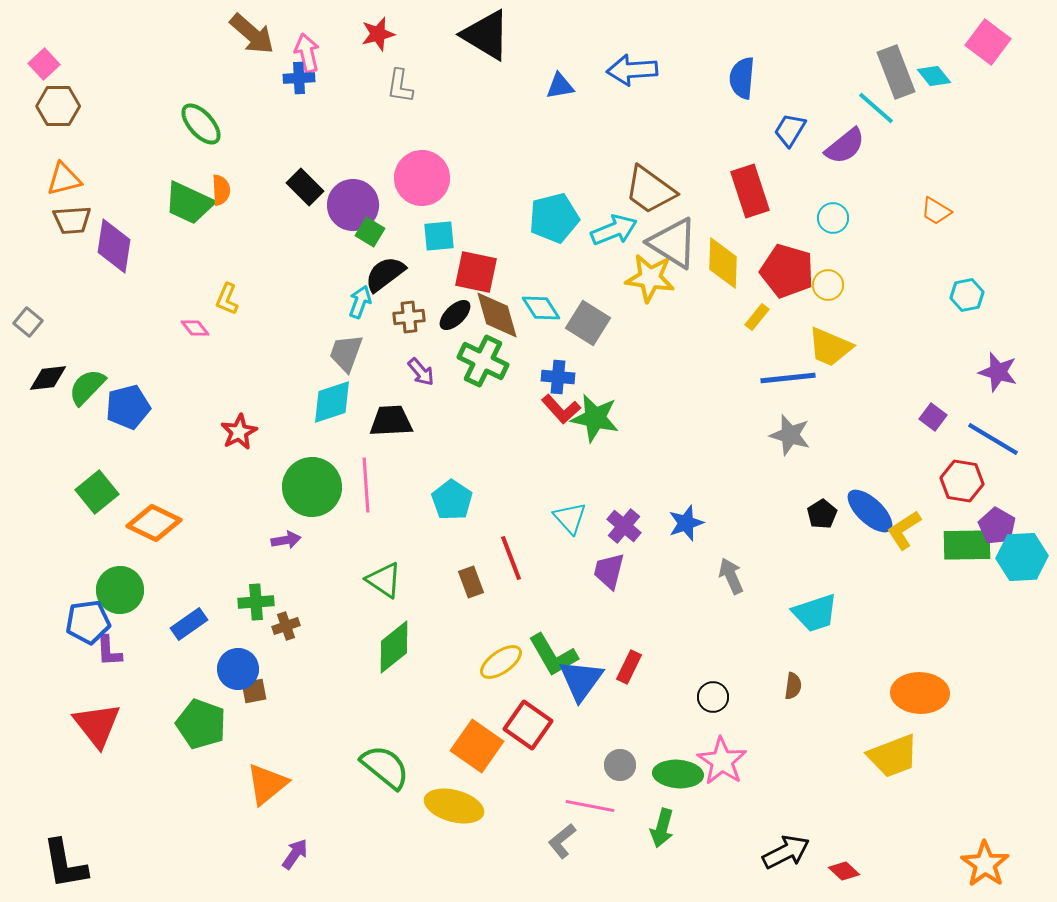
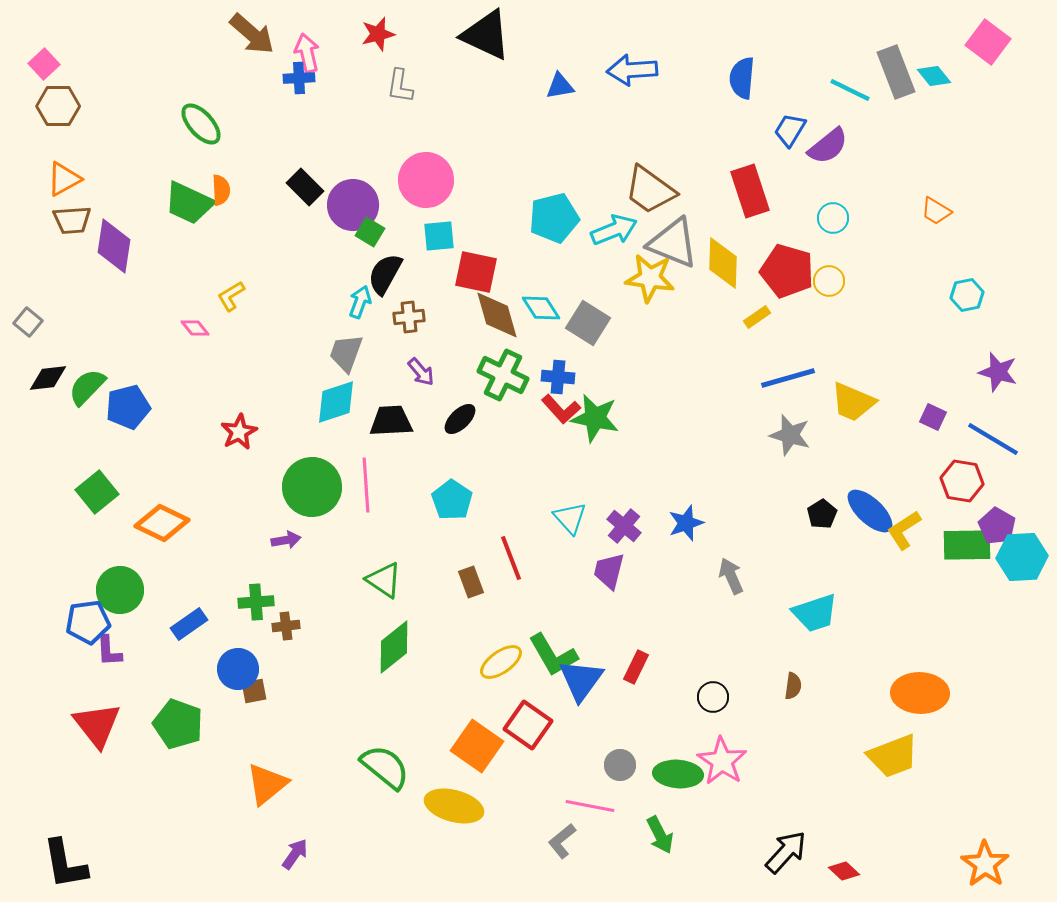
black triangle at (486, 35): rotated 6 degrees counterclockwise
cyan line at (876, 108): moved 26 px left, 18 px up; rotated 15 degrees counterclockwise
purple semicircle at (845, 146): moved 17 px left
pink circle at (422, 178): moved 4 px right, 2 px down
orange triangle at (64, 179): rotated 15 degrees counterclockwise
gray triangle at (673, 243): rotated 10 degrees counterclockwise
black semicircle at (385, 274): rotated 24 degrees counterclockwise
yellow circle at (828, 285): moved 1 px right, 4 px up
yellow L-shape at (227, 299): moved 4 px right, 3 px up; rotated 36 degrees clockwise
black ellipse at (455, 315): moved 5 px right, 104 px down
yellow rectangle at (757, 317): rotated 16 degrees clockwise
yellow trapezoid at (830, 347): moved 23 px right, 55 px down
green cross at (483, 361): moved 20 px right, 14 px down
blue line at (788, 378): rotated 10 degrees counterclockwise
cyan diamond at (332, 402): moved 4 px right
purple square at (933, 417): rotated 12 degrees counterclockwise
orange diamond at (154, 523): moved 8 px right
brown cross at (286, 626): rotated 12 degrees clockwise
red rectangle at (629, 667): moved 7 px right
green pentagon at (201, 724): moved 23 px left
green arrow at (662, 828): moved 2 px left, 7 px down; rotated 42 degrees counterclockwise
black arrow at (786, 852): rotated 21 degrees counterclockwise
